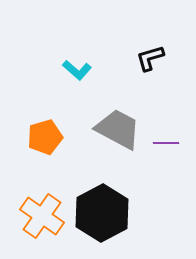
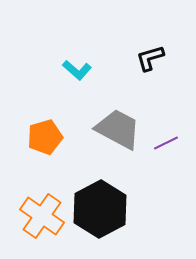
purple line: rotated 25 degrees counterclockwise
black hexagon: moved 2 px left, 4 px up
